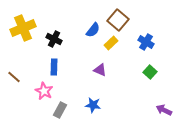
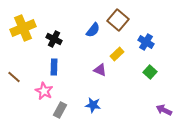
yellow rectangle: moved 6 px right, 11 px down
